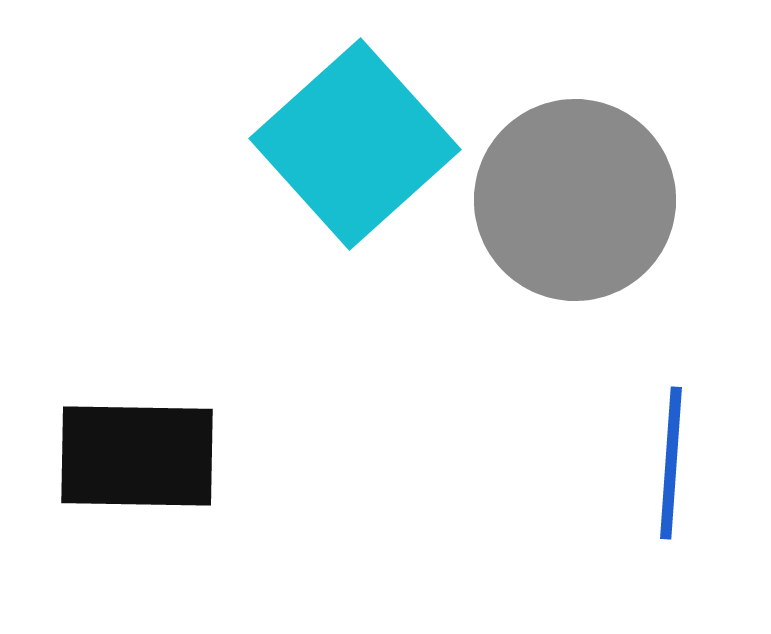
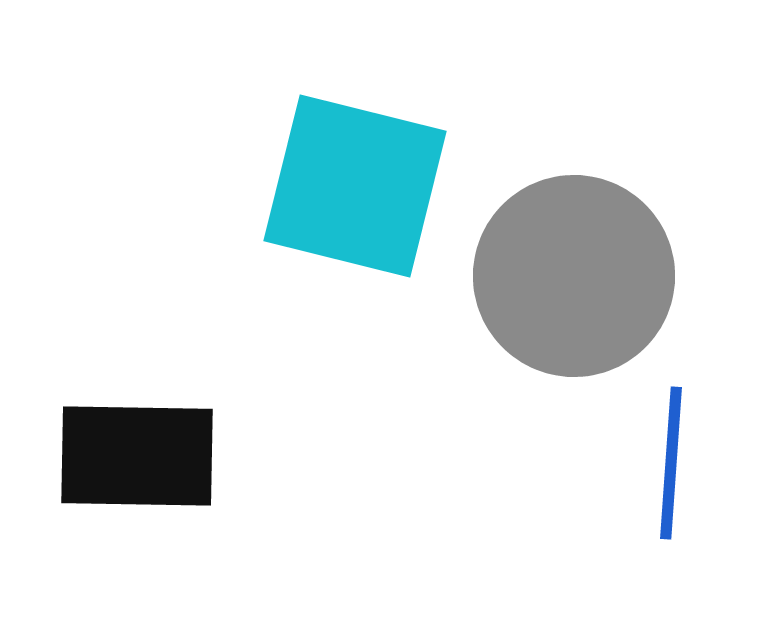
cyan square: moved 42 px down; rotated 34 degrees counterclockwise
gray circle: moved 1 px left, 76 px down
